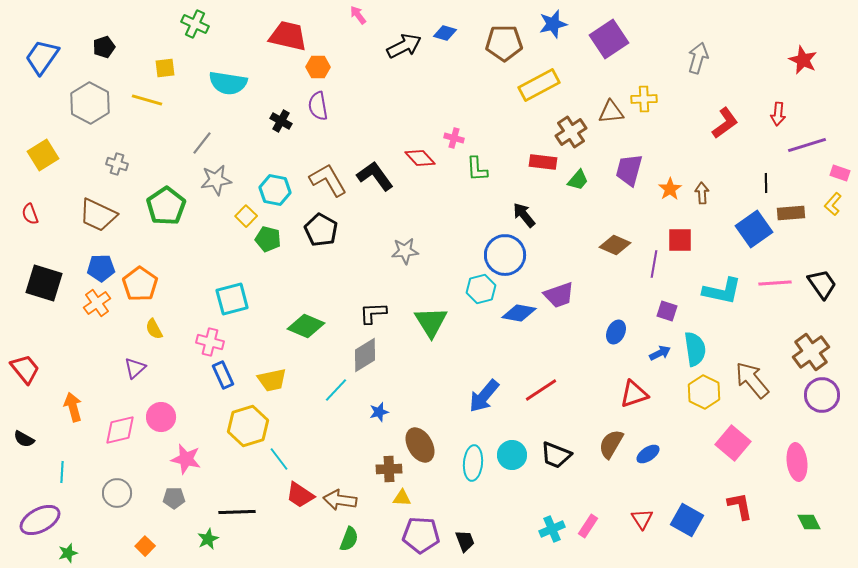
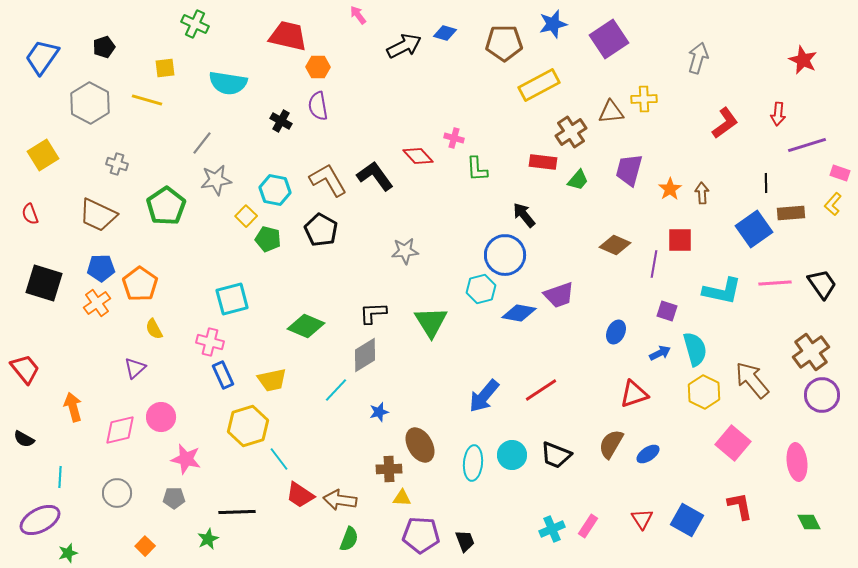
red diamond at (420, 158): moved 2 px left, 2 px up
cyan semicircle at (695, 349): rotated 8 degrees counterclockwise
cyan line at (62, 472): moved 2 px left, 5 px down
